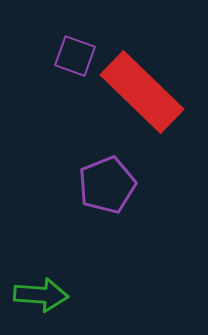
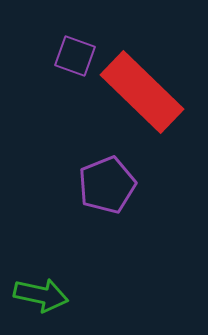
green arrow: rotated 8 degrees clockwise
